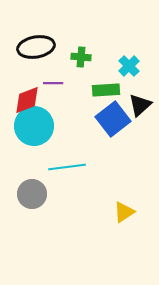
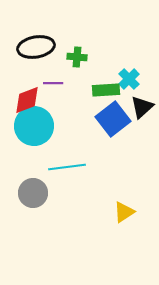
green cross: moved 4 px left
cyan cross: moved 13 px down
black triangle: moved 2 px right, 2 px down
gray circle: moved 1 px right, 1 px up
